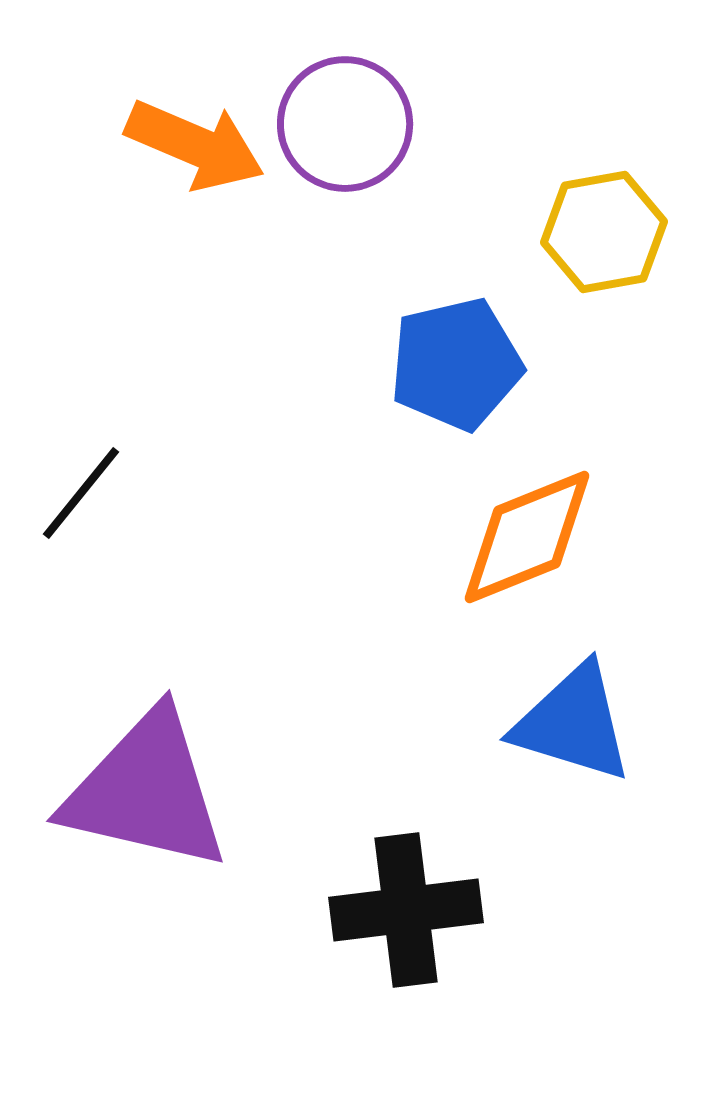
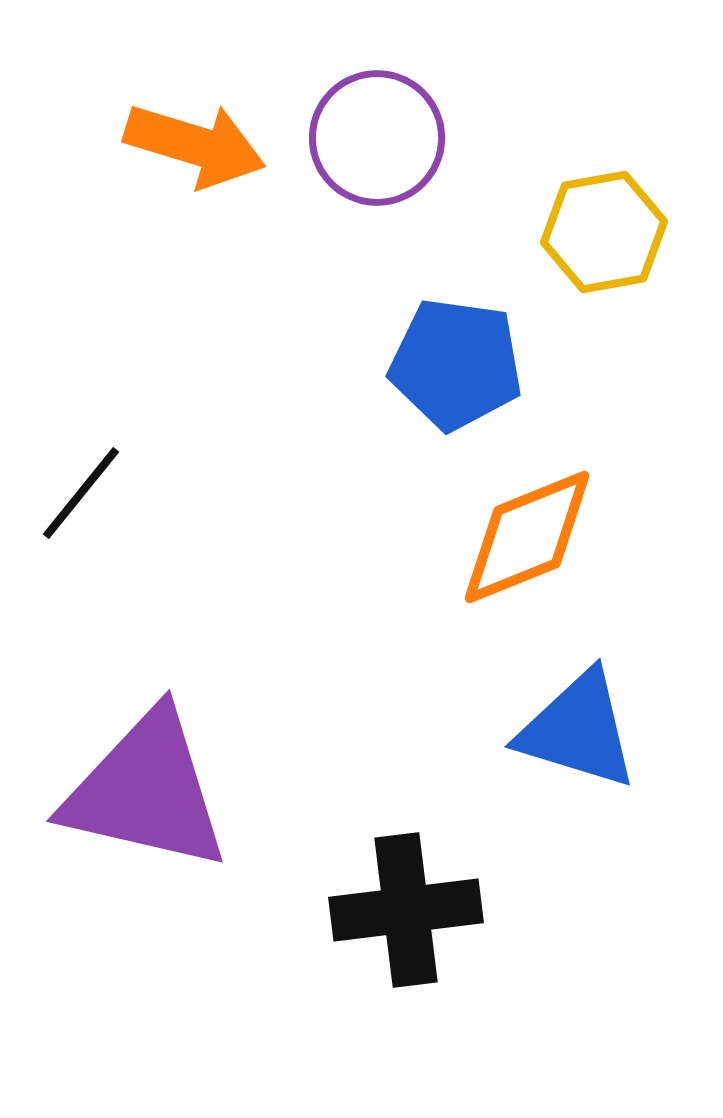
purple circle: moved 32 px right, 14 px down
orange arrow: rotated 6 degrees counterclockwise
blue pentagon: rotated 21 degrees clockwise
blue triangle: moved 5 px right, 7 px down
